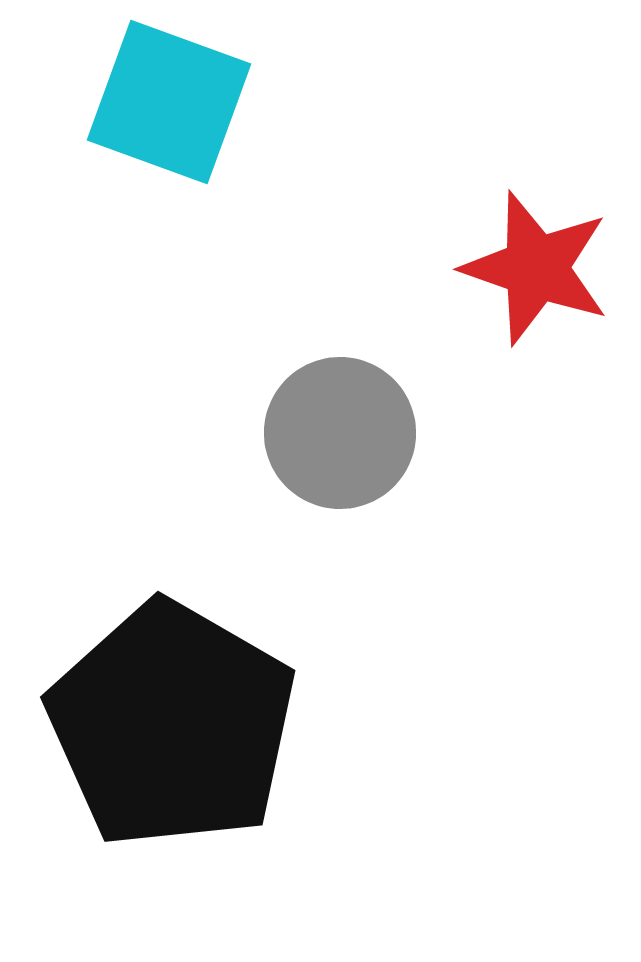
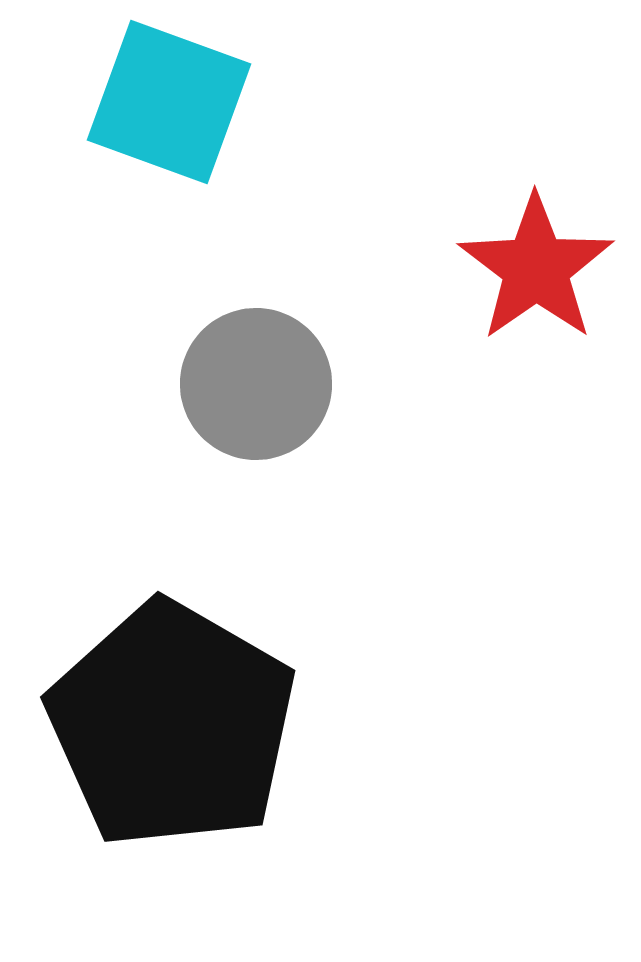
red star: rotated 18 degrees clockwise
gray circle: moved 84 px left, 49 px up
